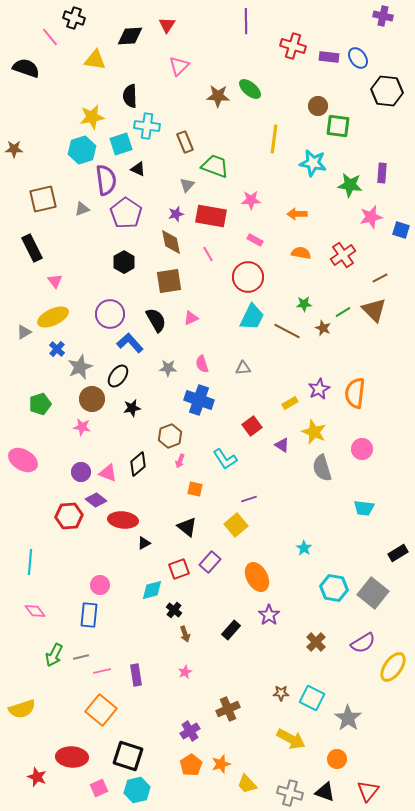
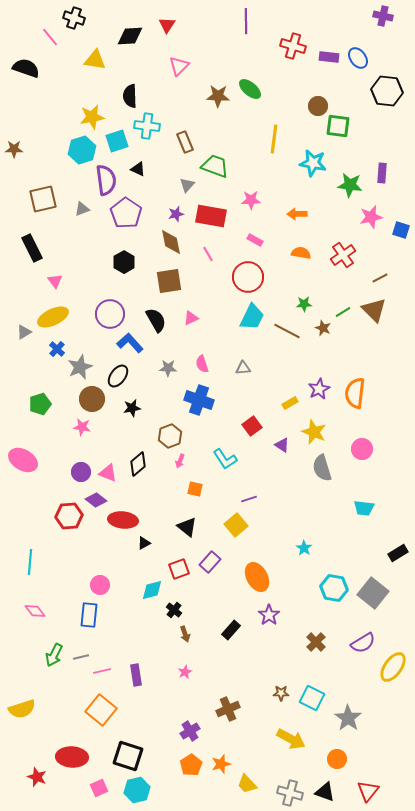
cyan square at (121, 144): moved 4 px left, 3 px up
